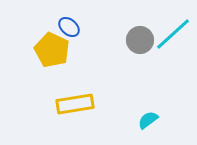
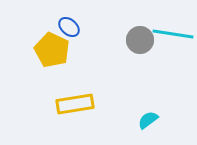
cyan line: rotated 51 degrees clockwise
